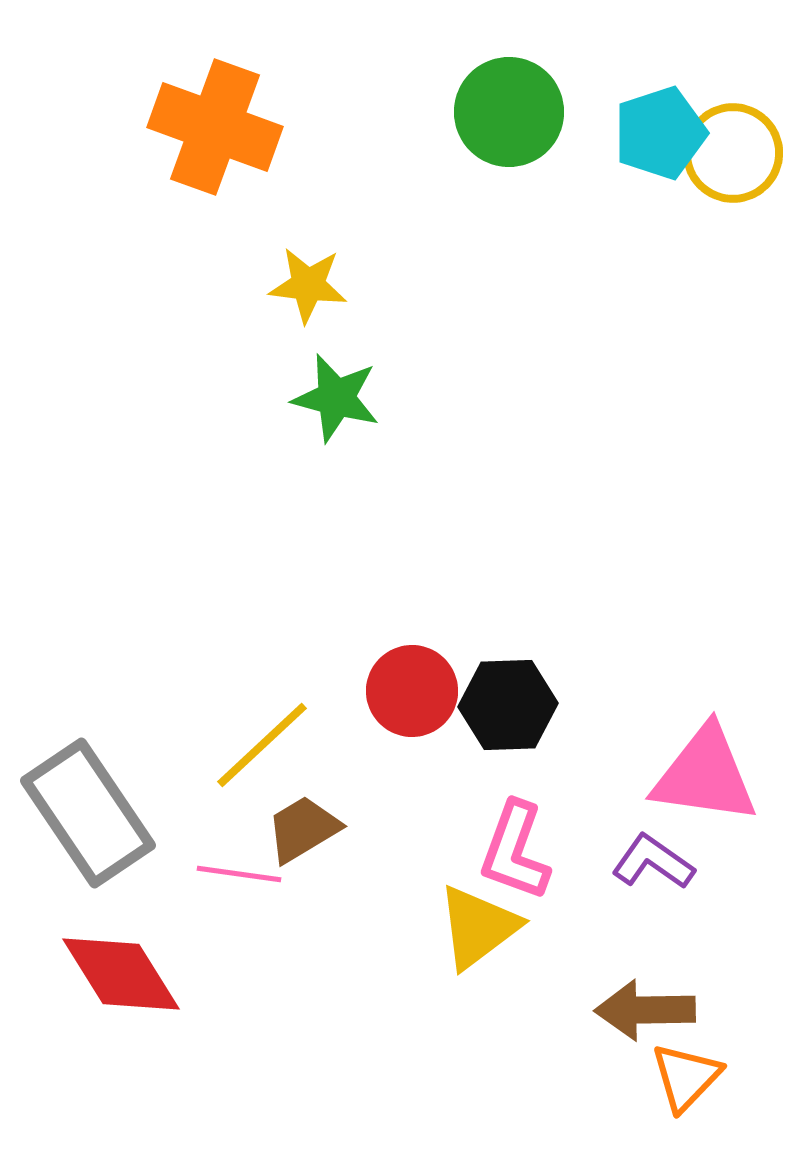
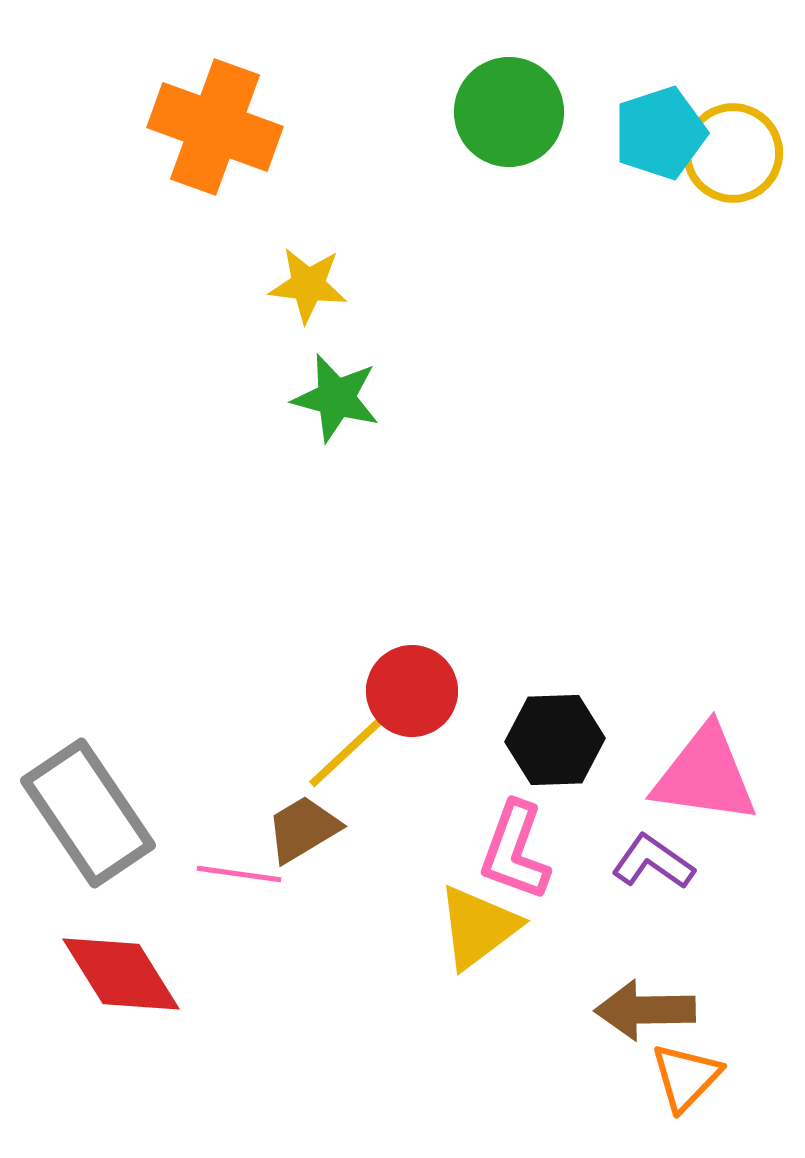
black hexagon: moved 47 px right, 35 px down
yellow line: moved 92 px right
